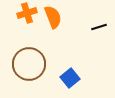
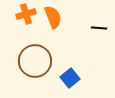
orange cross: moved 1 px left, 1 px down
black line: moved 1 px down; rotated 21 degrees clockwise
brown circle: moved 6 px right, 3 px up
